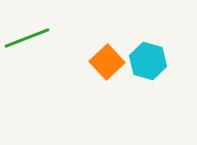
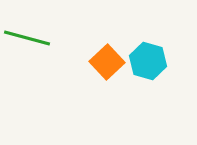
green line: rotated 36 degrees clockwise
